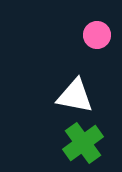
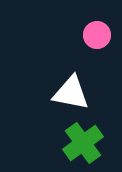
white triangle: moved 4 px left, 3 px up
